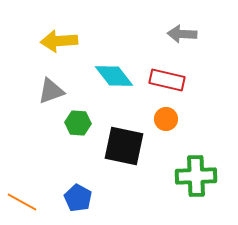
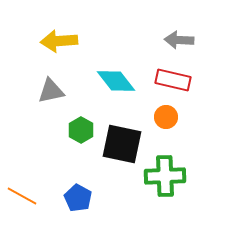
gray arrow: moved 3 px left, 6 px down
cyan diamond: moved 2 px right, 5 px down
red rectangle: moved 6 px right
gray triangle: rotated 8 degrees clockwise
orange circle: moved 2 px up
green hexagon: moved 3 px right, 7 px down; rotated 25 degrees clockwise
black square: moved 2 px left, 2 px up
green cross: moved 31 px left
orange line: moved 6 px up
